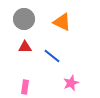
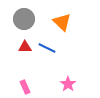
orange triangle: rotated 18 degrees clockwise
blue line: moved 5 px left, 8 px up; rotated 12 degrees counterclockwise
pink star: moved 3 px left, 1 px down; rotated 14 degrees counterclockwise
pink rectangle: rotated 32 degrees counterclockwise
